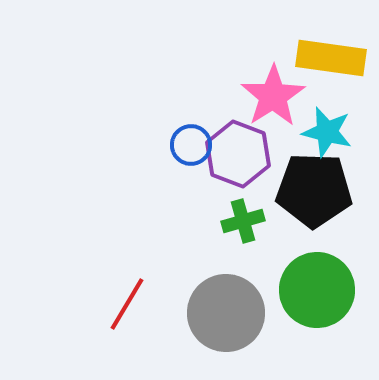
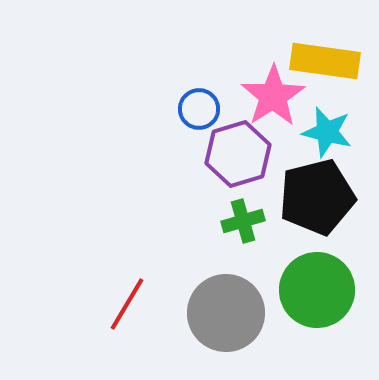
yellow rectangle: moved 6 px left, 3 px down
blue circle: moved 8 px right, 36 px up
purple hexagon: rotated 22 degrees clockwise
black pentagon: moved 3 px right, 7 px down; rotated 16 degrees counterclockwise
